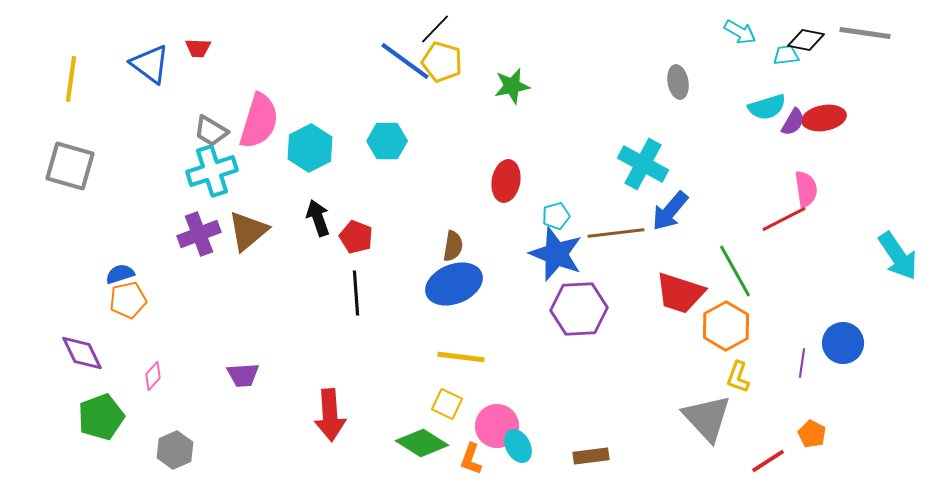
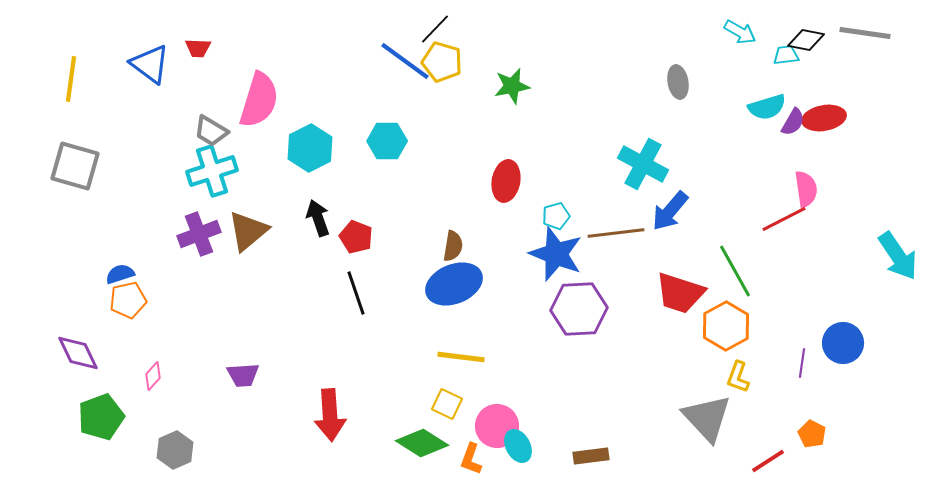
pink semicircle at (259, 121): moved 21 px up
gray square at (70, 166): moved 5 px right
black line at (356, 293): rotated 15 degrees counterclockwise
purple diamond at (82, 353): moved 4 px left
